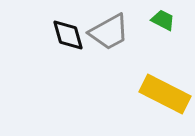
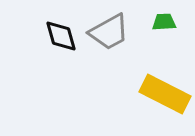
green trapezoid: moved 1 px right, 2 px down; rotated 30 degrees counterclockwise
black diamond: moved 7 px left, 1 px down
